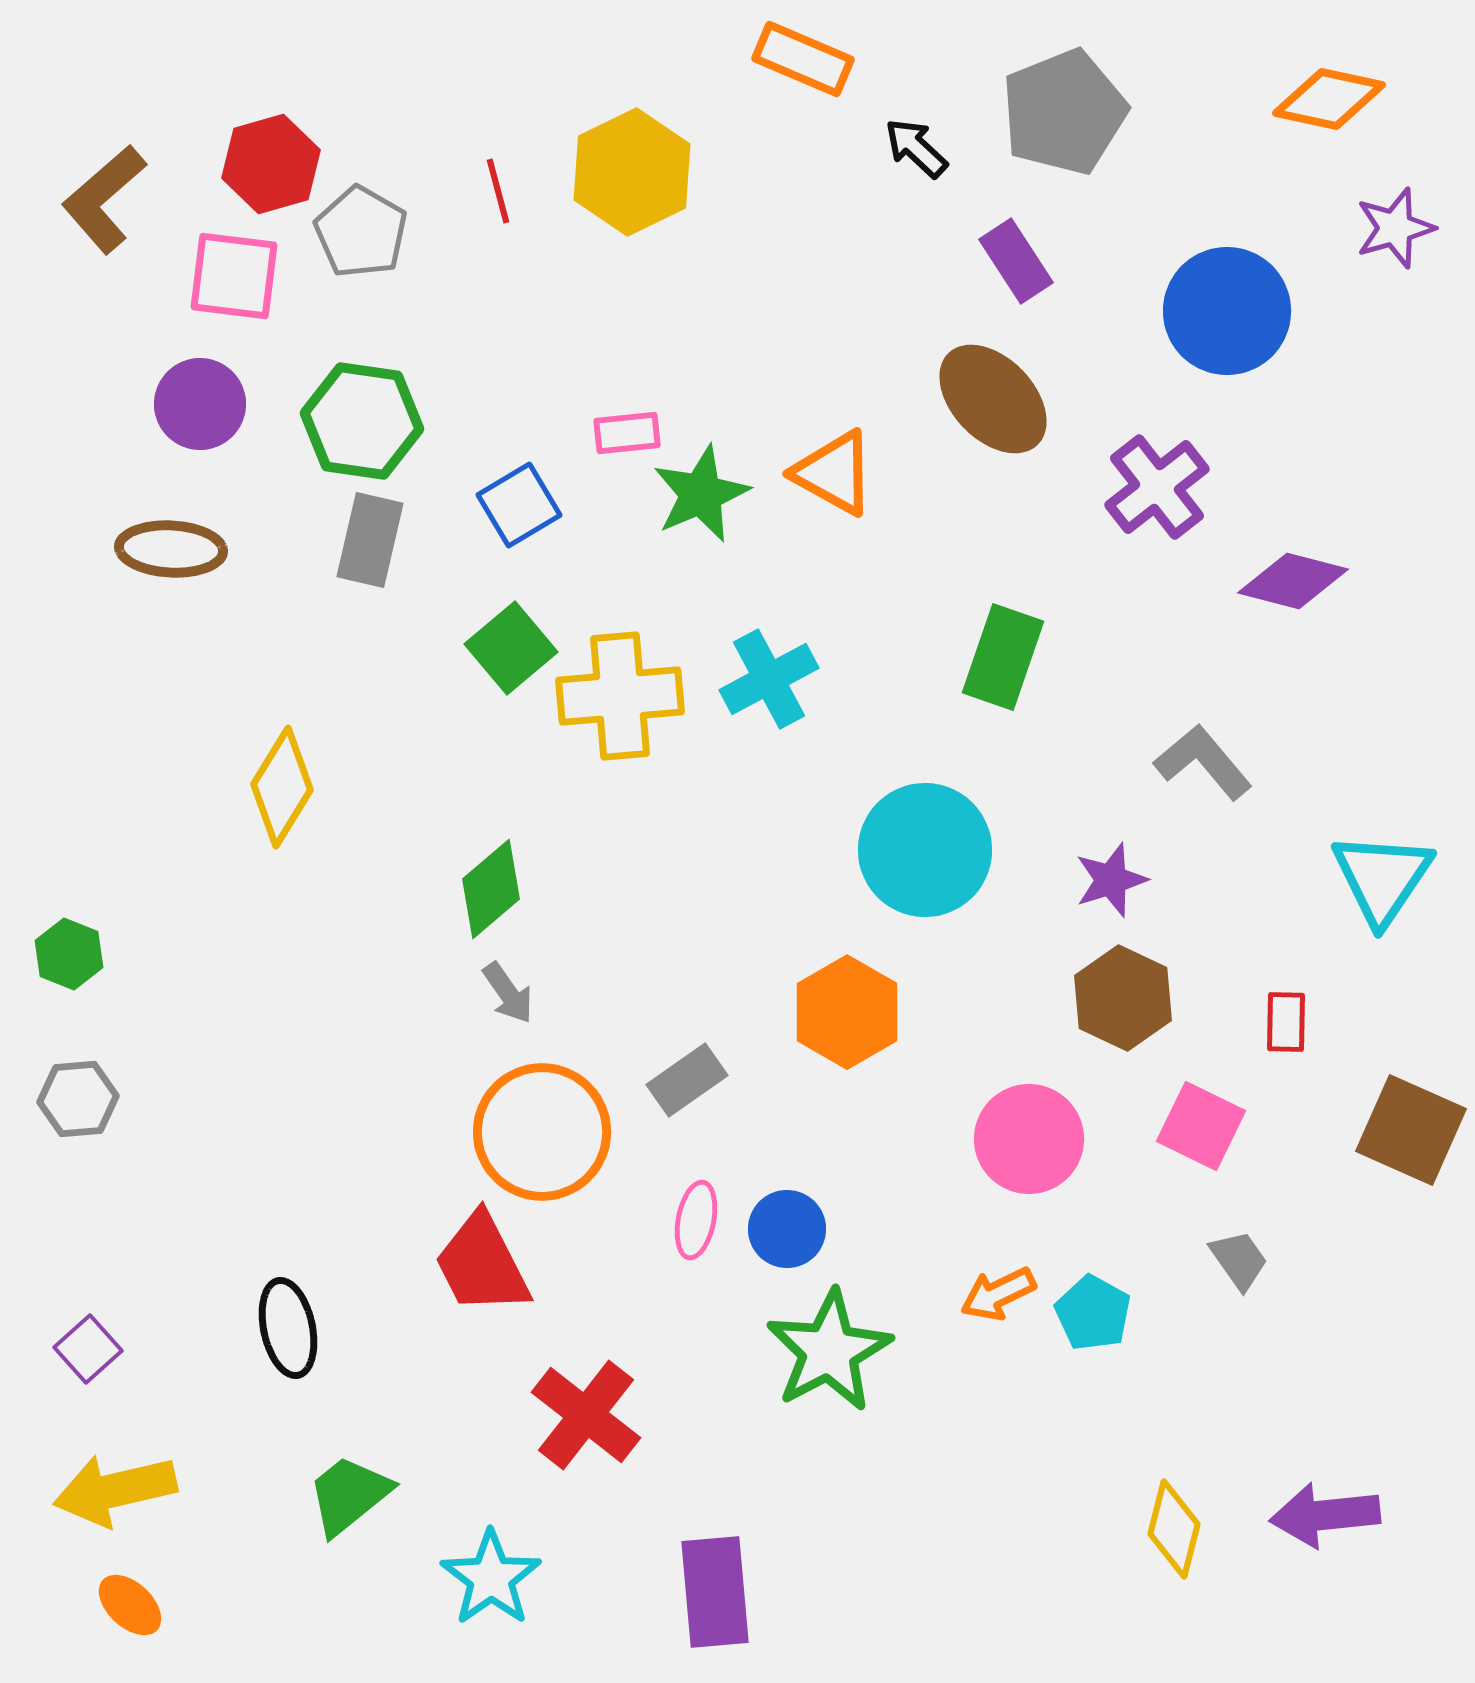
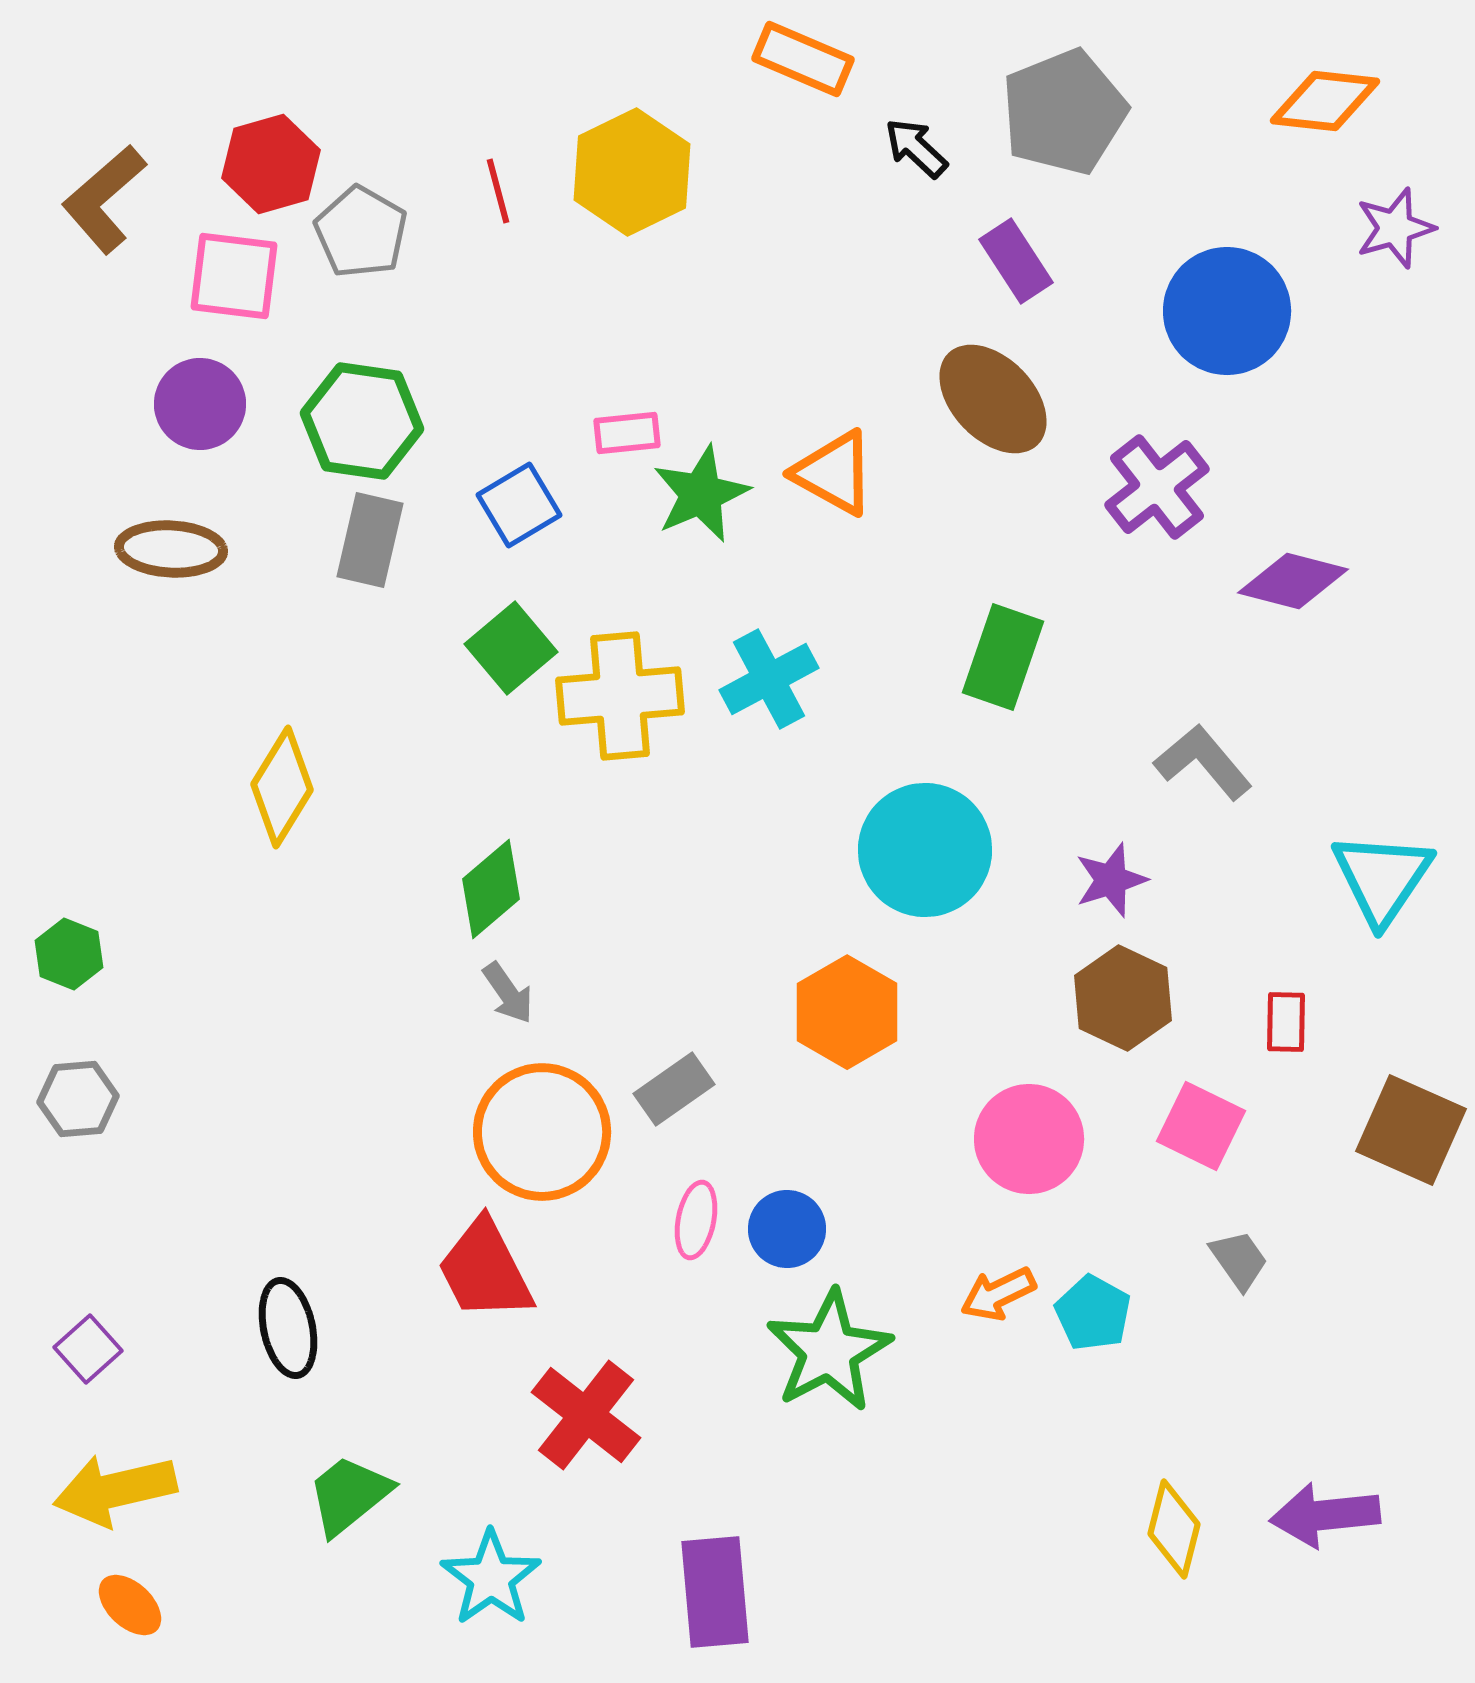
orange diamond at (1329, 99): moved 4 px left, 2 px down; rotated 6 degrees counterclockwise
gray rectangle at (687, 1080): moved 13 px left, 9 px down
red trapezoid at (482, 1264): moved 3 px right, 6 px down
